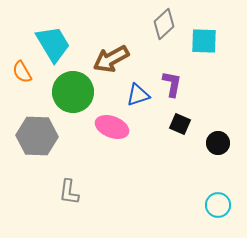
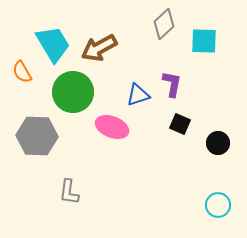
brown arrow: moved 12 px left, 11 px up
